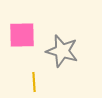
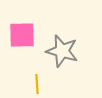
yellow line: moved 3 px right, 2 px down
